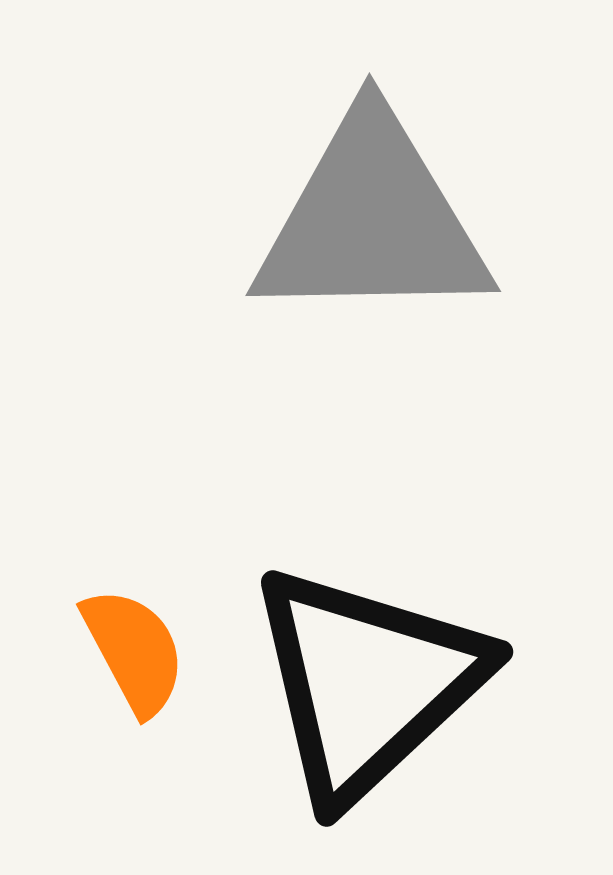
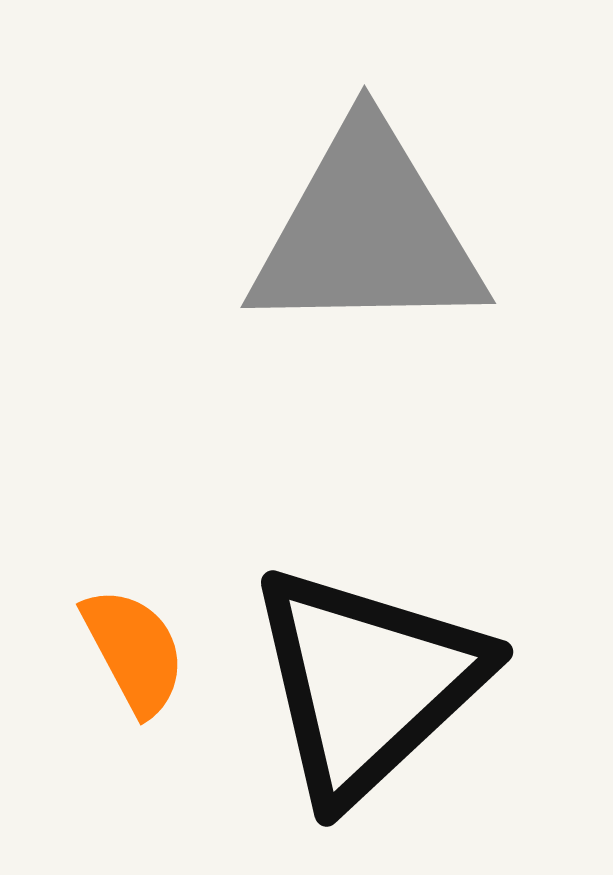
gray triangle: moved 5 px left, 12 px down
